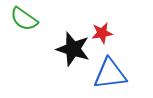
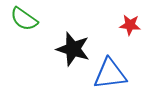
red star: moved 28 px right, 8 px up; rotated 15 degrees clockwise
